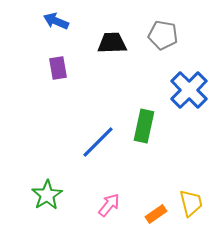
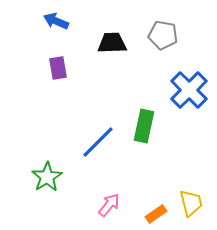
green star: moved 18 px up
